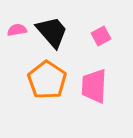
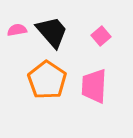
pink square: rotated 12 degrees counterclockwise
